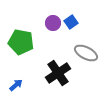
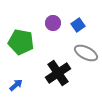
blue square: moved 7 px right, 3 px down
